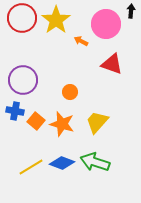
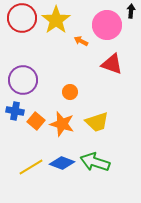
pink circle: moved 1 px right, 1 px down
yellow trapezoid: rotated 150 degrees counterclockwise
